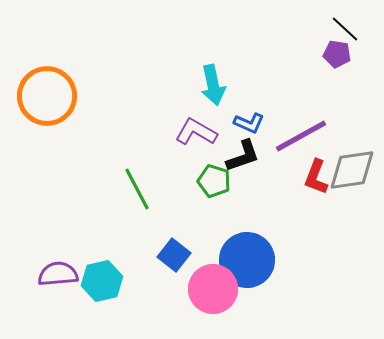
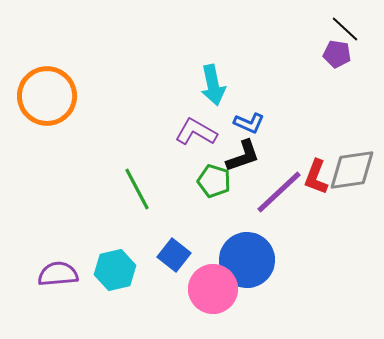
purple line: moved 22 px left, 56 px down; rotated 14 degrees counterclockwise
cyan hexagon: moved 13 px right, 11 px up
